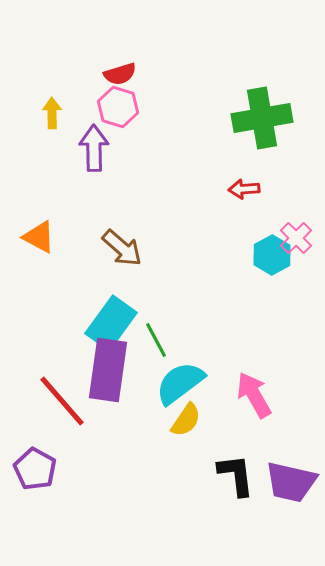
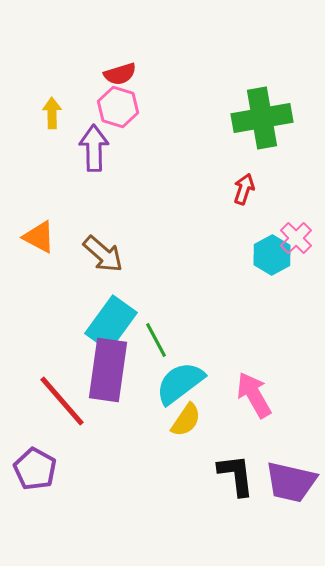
red arrow: rotated 112 degrees clockwise
brown arrow: moved 19 px left, 6 px down
